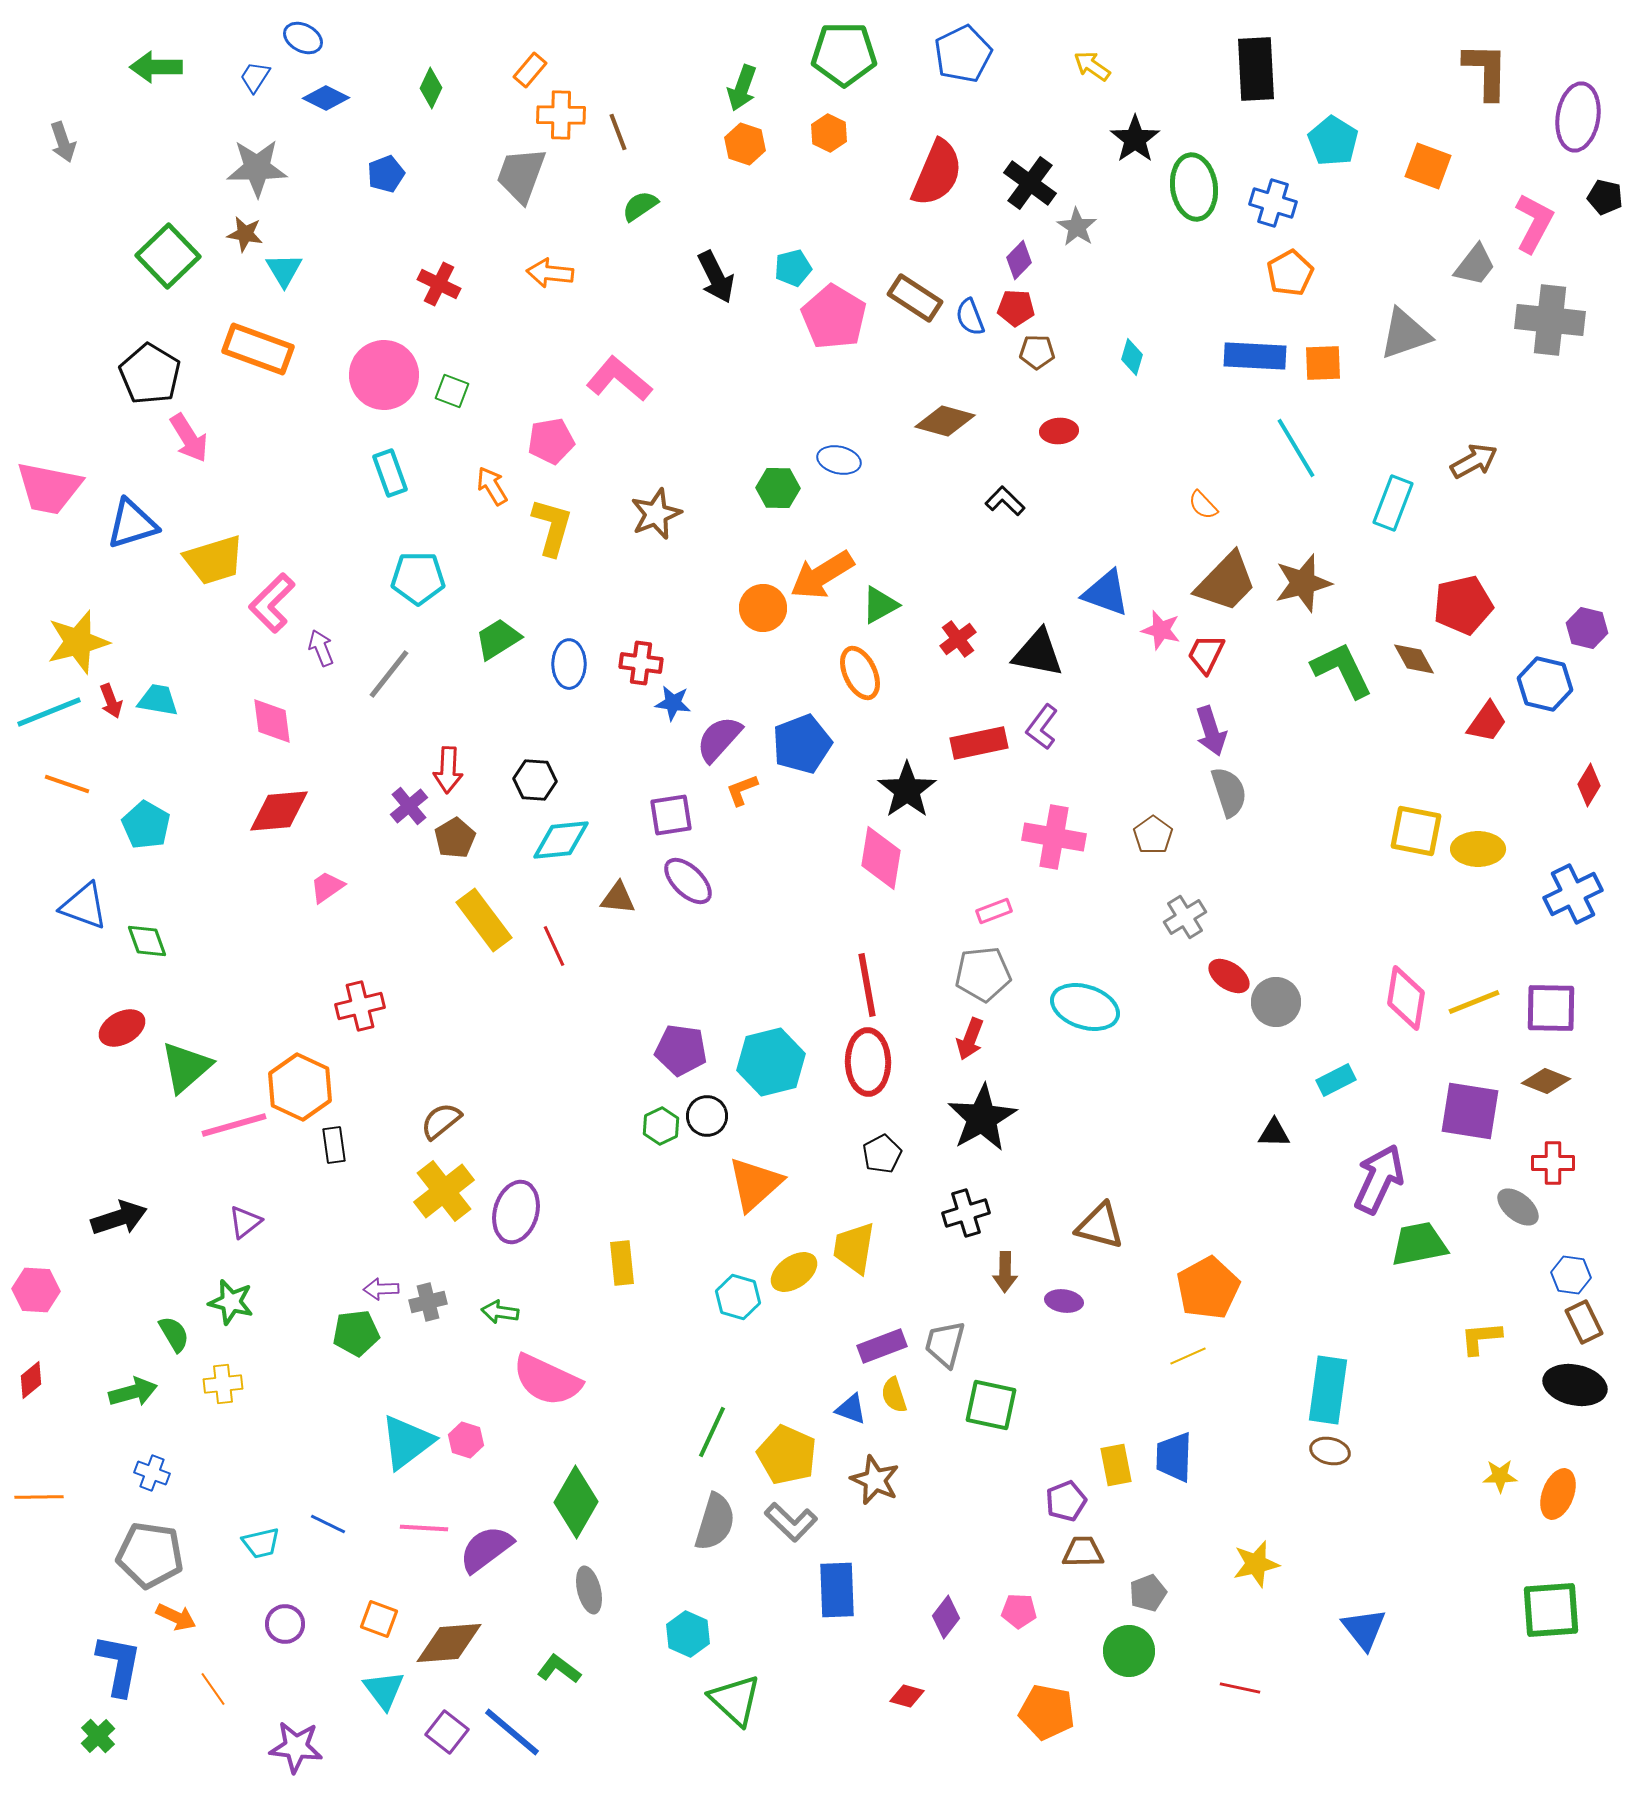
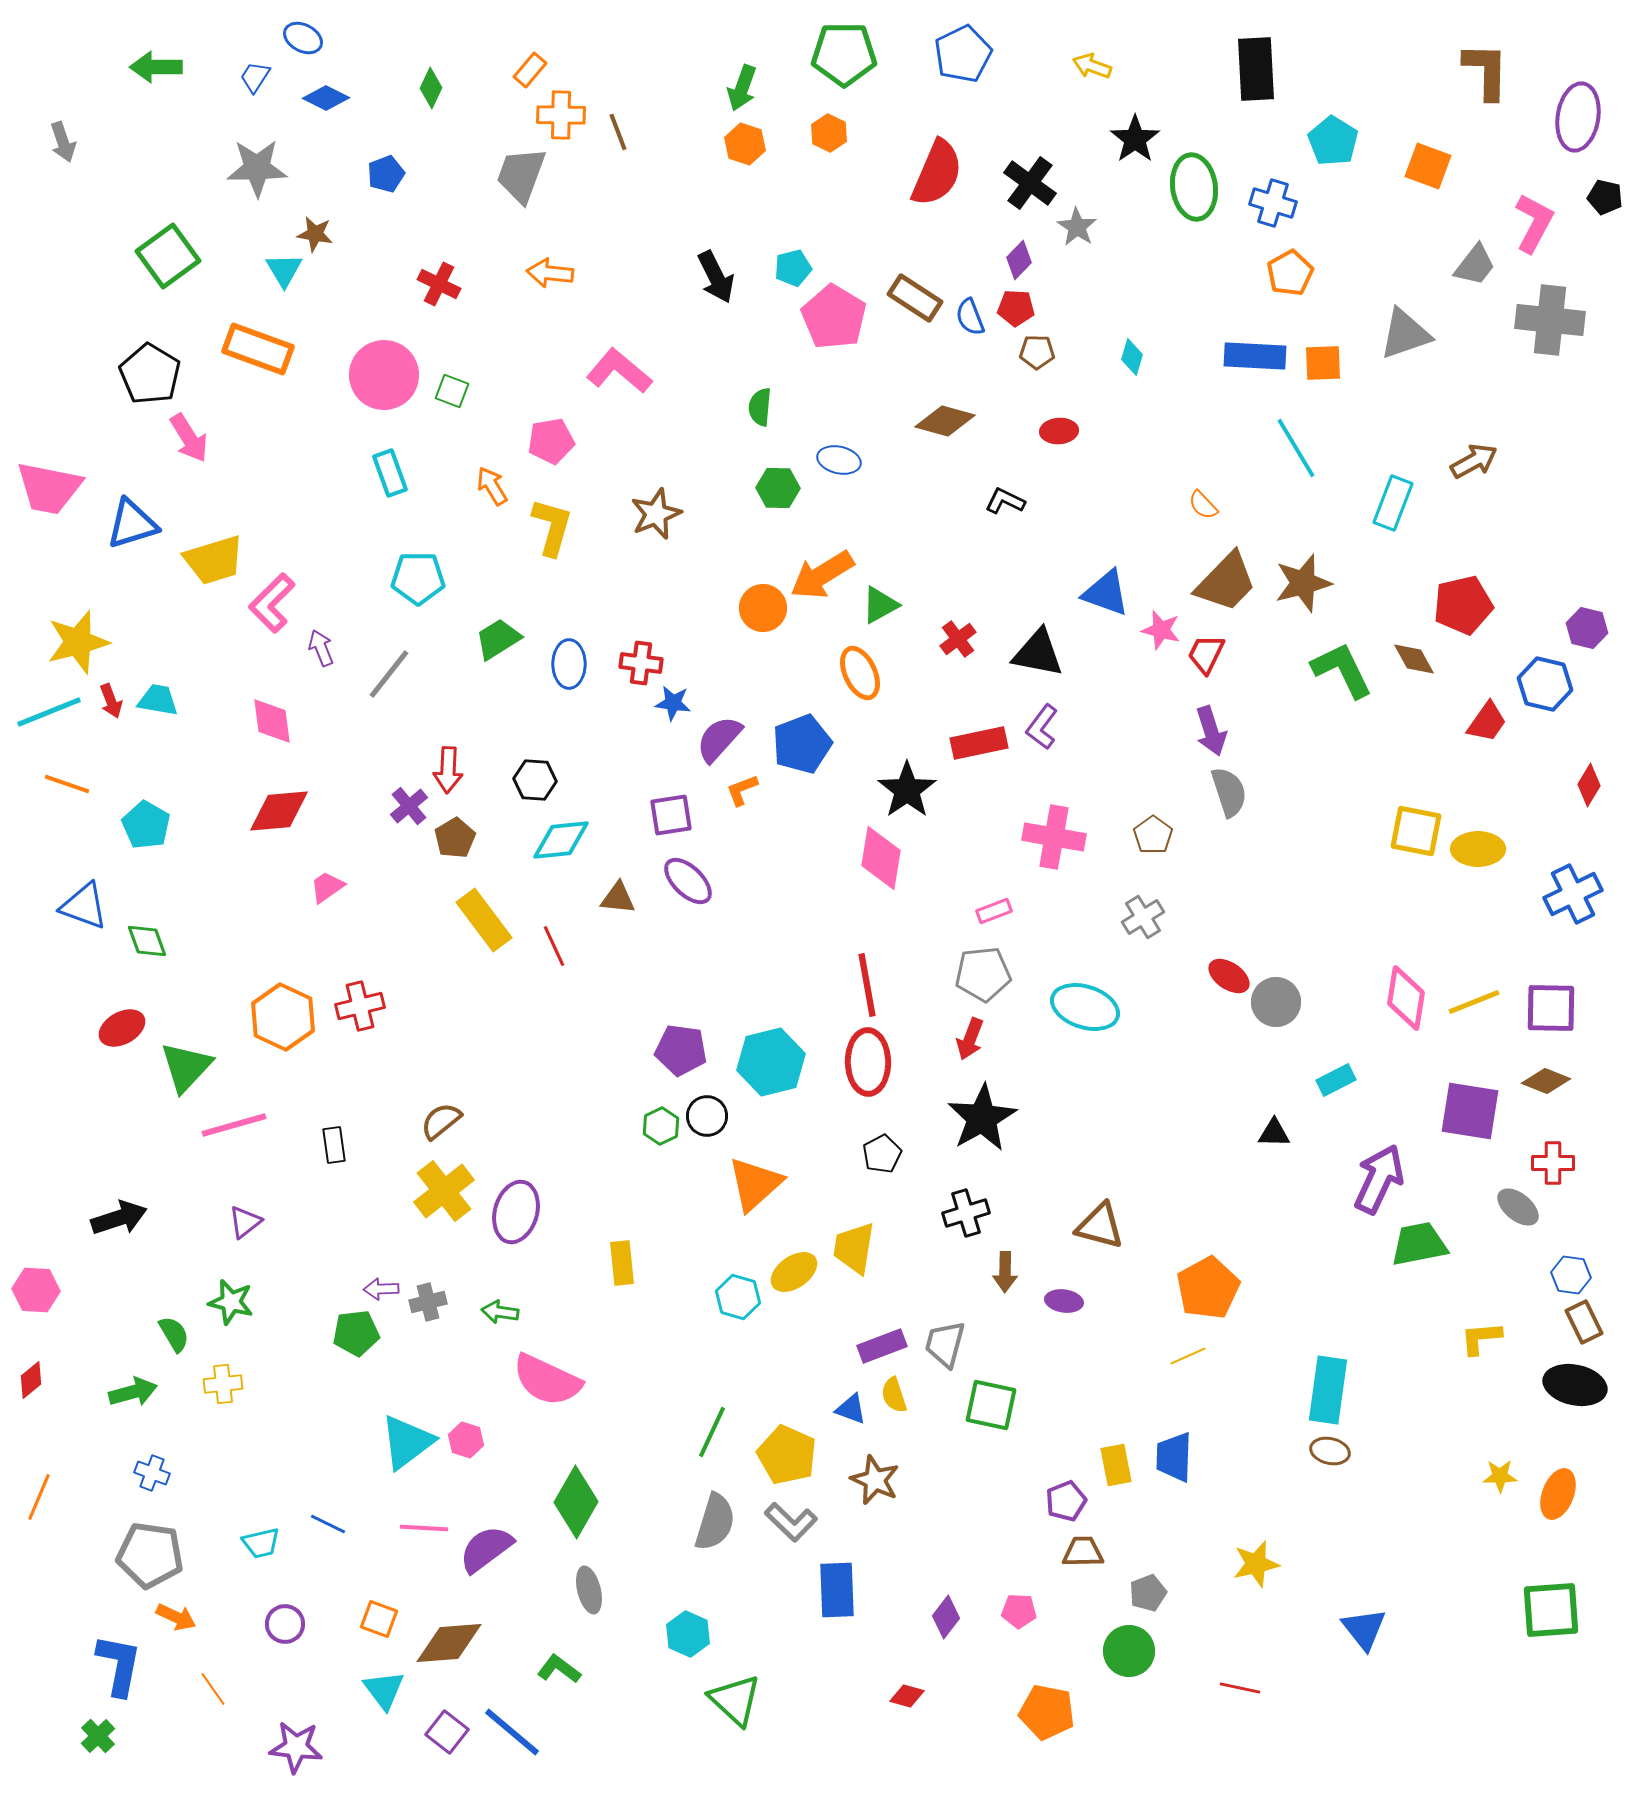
yellow arrow at (1092, 66): rotated 15 degrees counterclockwise
green semicircle at (640, 206): moved 120 px right, 201 px down; rotated 51 degrees counterclockwise
brown star at (245, 234): moved 70 px right
green square at (168, 256): rotated 8 degrees clockwise
pink L-shape at (619, 379): moved 8 px up
black L-shape at (1005, 501): rotated 18 degrees counterclockwise
gray cross at (1185, 917): moved 42 px left
green triangle at (186, 1067): rotated 6 degrees counterclockwise
orange hexagon at (300, 1087): moved 17 px left, 70 px up
orange line at (39, 1497): rotated 66 degrees counterclockwise
